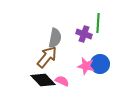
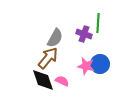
gray semicircle: rotated 18 degrees clockwise
brown arrow: moved 1 px right, 1 px down
black diamond: rotated 25 degrees clockwise
